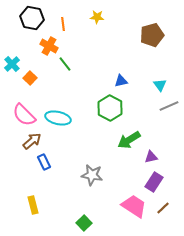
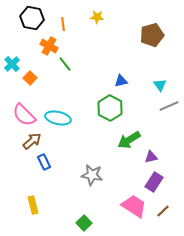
brown line: moved 3 px down
